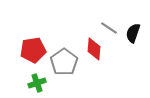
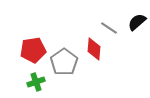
black semicircle: moved 4 px right, 11 px up; rotated 30 degrees clockwise
green cross: moved 1 px left, 1 px up
